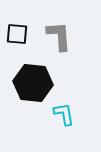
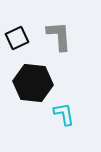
black square: moved 4 px down; rotated 30 degrees counterclockwise
